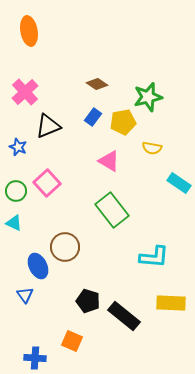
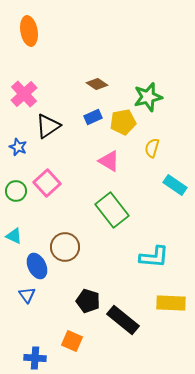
pink cross: moved 1 px left, 2 px down
blue rectangle: rotated 30 degrees clockwise
black triangle: rotated 12 degrees counterclockwise
yellow semicircle: rotated 96 degrees clockwise
cyan rectangle: moved 4 px left, 2 px down
cyan triangle: moved 13 px down
blue ellipse: moved 1 px left
blue triangle: moved 2 px right
black rectangle: moved 1 px left, 4 px down
